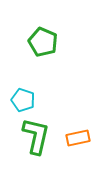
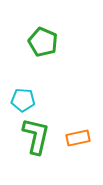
cyan pentagon: rotated 15 degrees counterclockwise
